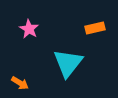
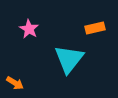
cyan triangle: moved 1 px right, 4 px up
orange arrow: moved 5 px left
